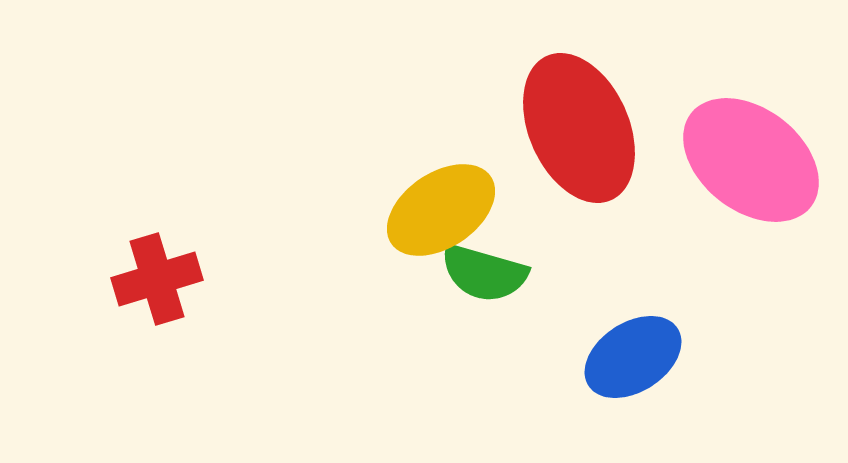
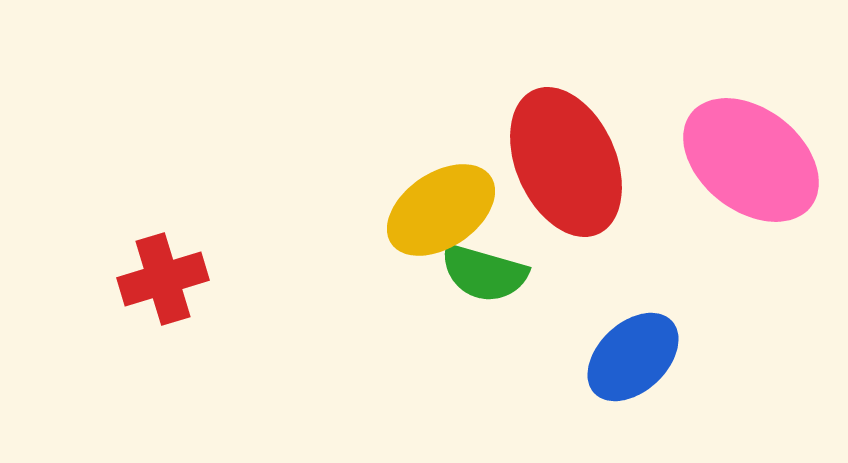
red ellipse: moved 13 px left, 34 px down
red cross: moved 6 px right
blue ellipse: rotated 10 degrees counterclockwise
